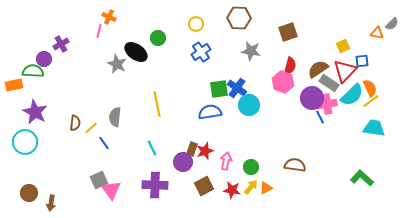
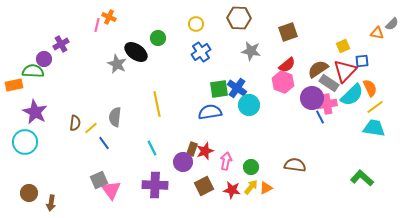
pink line at (99, 31): moved 2 px left, 6 px up
red semicircle at (290, 66): moved 3 px left, 1 px up; rotated 36 degrees clockwise
yellow line at (371, 101): moved 4 px right, 6 px down
